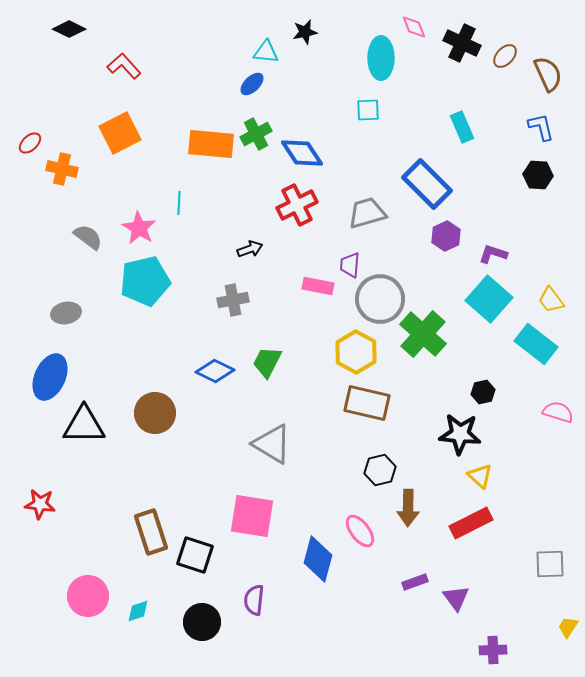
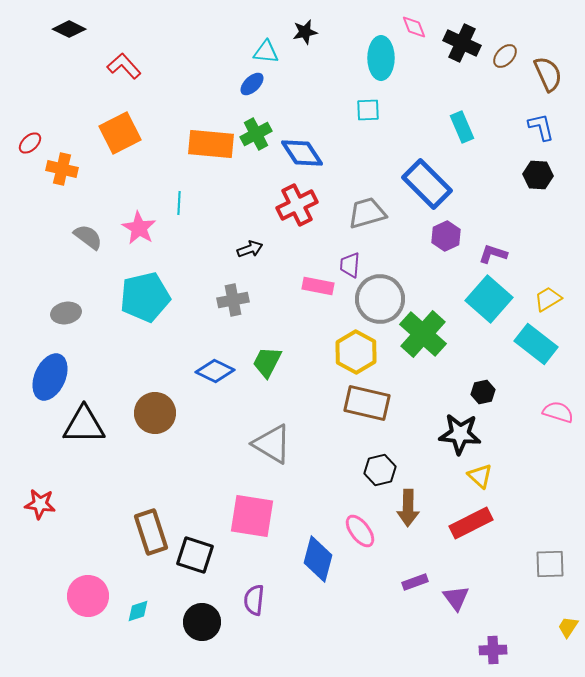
cyan pentagon at (145, 281): moved 16 px down
yellow trapezoid at (551, 300): moved 3 px left, 1 px up; rotated 96 degrees clockwise
